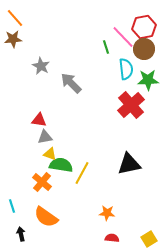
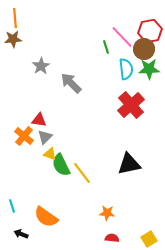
orange line: rotated 36 degrees clockwise
red hexagon: moved 6 px right, 4 px down
pink line: moved 1 px left
gray star: rotated 12 degrees clockwise
green star: moved 1 px right, 11 px up
gray triangle: rotated 35 degrees counterclockwise
green semicircle: rotated 125 degrees counterclockwise
yellow line: rotated 65 degrees counterclockwise
orange cross: moved 18 px left, 46 px up
black arrow: rotated 56 degrees counterclockwise
